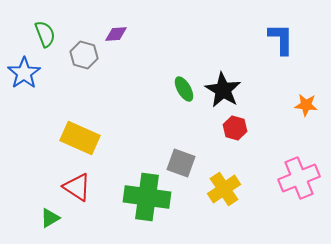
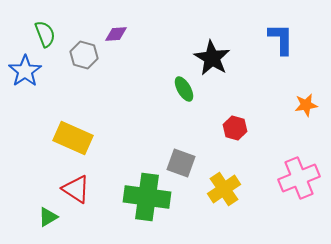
blue star: moved 1 px right, 2 px up
black star: moved 11 px left, 32 px up
orange star: rotated 15 degrees counterclockwise
yellow rectangle: moved 7 px left
red triangle: moved 1 px left, 2 px down
green triangle: moved 2 px left, 1 px up
